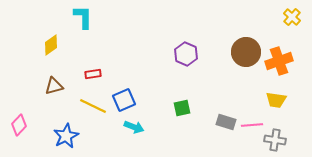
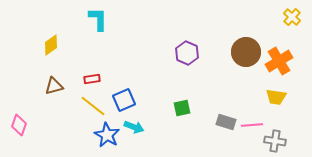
cyan L-shape: moved 15 px right, 2 px down
purple hexagon: moved 1 px right, 1 px up
orange cross: rotated 12 degrees counterclockwise
red rectangle: moved 1 px left, 5 px down
yellow trapezoid: moved 3 px up
yellow line: rotated 12 degrees clockwise
pink diamond: rotated 25 degrees counterclockwise
blue star: moved 41 px right, 1 px up; rotated 15 degrees counterclockwise
gray cross: moved 1 px down
